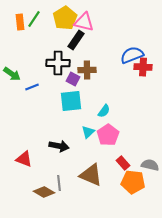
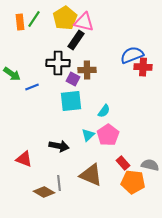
cyan triangle: moved 3 px down
